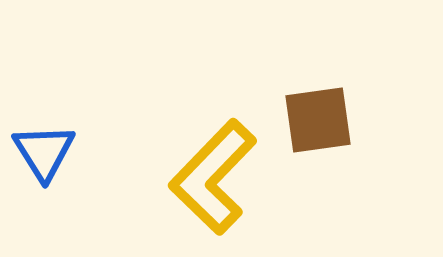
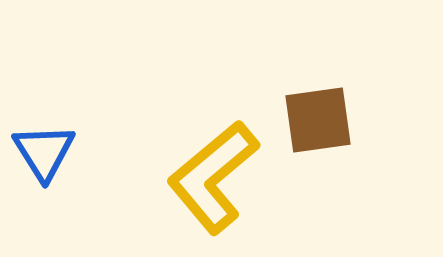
yellow L-shape: rotated 6 degrees clockwise
